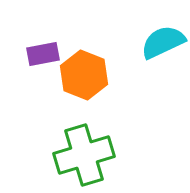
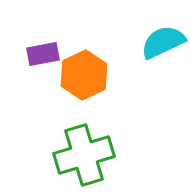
orange hexagon: rotated 12 degrees clockwise
